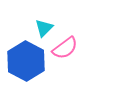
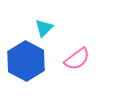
pink semicircle: moved 12 px right, 11 px down
